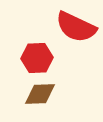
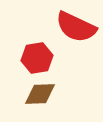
red hexagon: rotated 8 degrees counterclockwise
